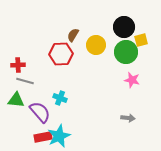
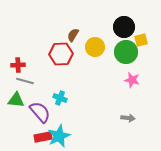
yellow circle: moved 1 px left, 2 px down
